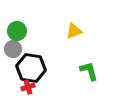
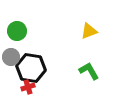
yellow triangle: moved 15 px right
gray circle: moved 2 px left, 8 px down
green L-shape: rotated 15 degrees counterclockwise
